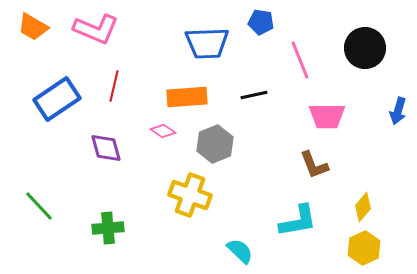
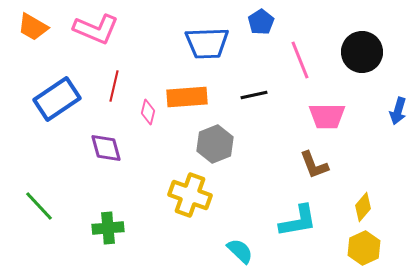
blue pentagon: rotated 30 degrees clockwise
black circle: moved 3 px left, 4 px down
pink diamond: moved 15 px left, 19 px up; rotated 70 degrees clockwise
